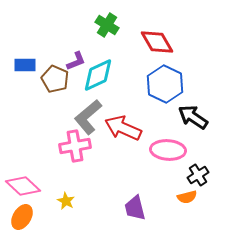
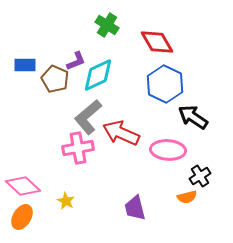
red arrow: moved 2 px left, 5 px down
pink cross: moved 3 px right, 2 px down
black cross: moved 2 px right, 1 px down
